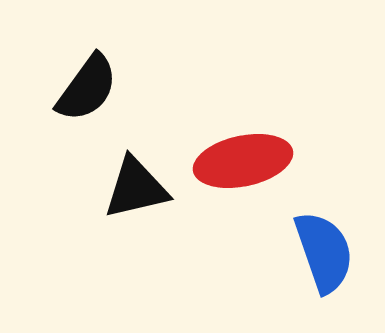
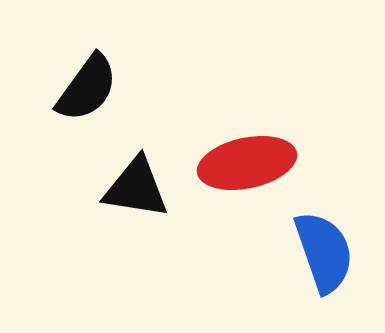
red ellipse: moved 4 px right, 2 px down
black triangle: rotated 22 degrees clockwise
